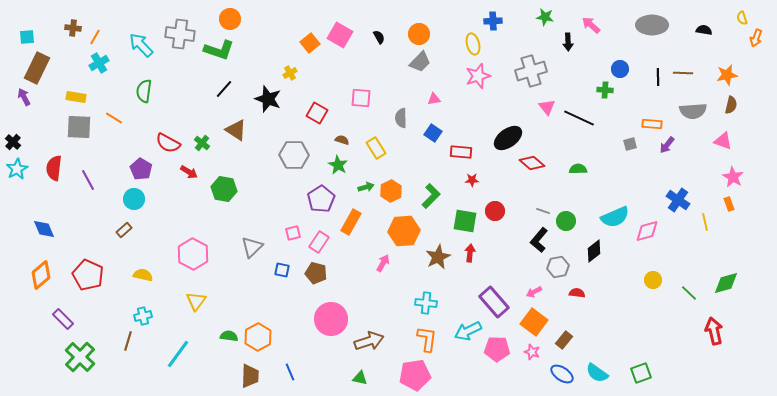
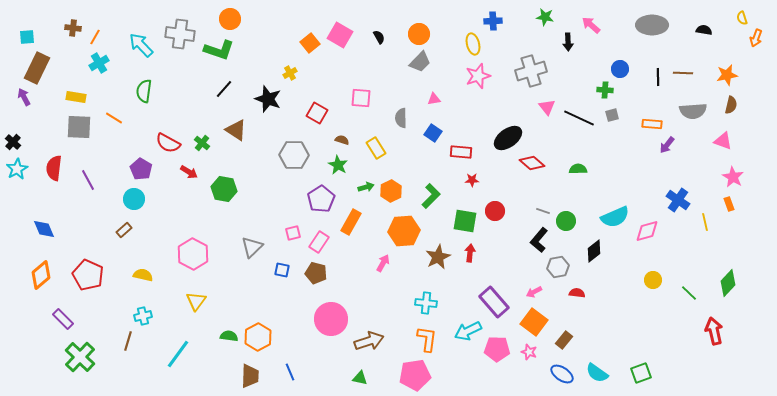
gray square at (630, 144): moved 18 px left, 29 px up
green diamond at (726, 283): moved 2 px right; rotated 32 degrees counterclockwise
pink star at (532, 352): moved 3 px left
